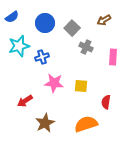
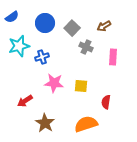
brown arrow: moved 6 px down
brown star: rotated 12 degrees counterclockwise
